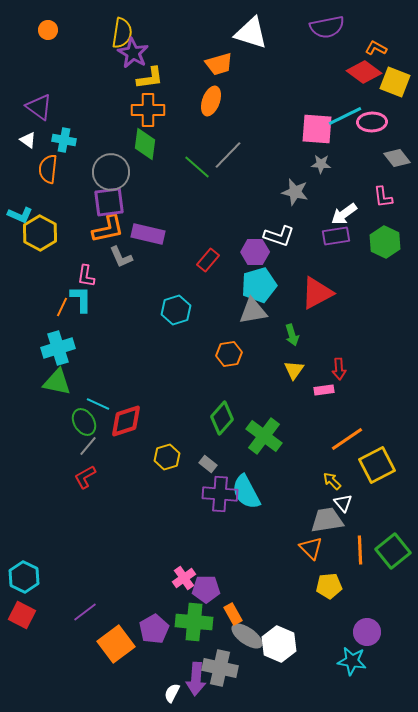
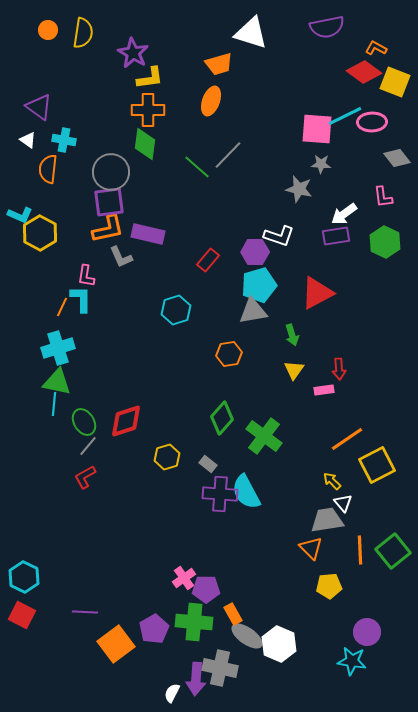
yellow semicircle at (122, 33): moved 39 px left
gray star at (295, 192): moved 4 px right, 3 px up
cyan line at (98, 404): moved 44 px left; rotated 70 degrees clockwise
purple line at (85, 612): rotated 40 degrees clockwise
